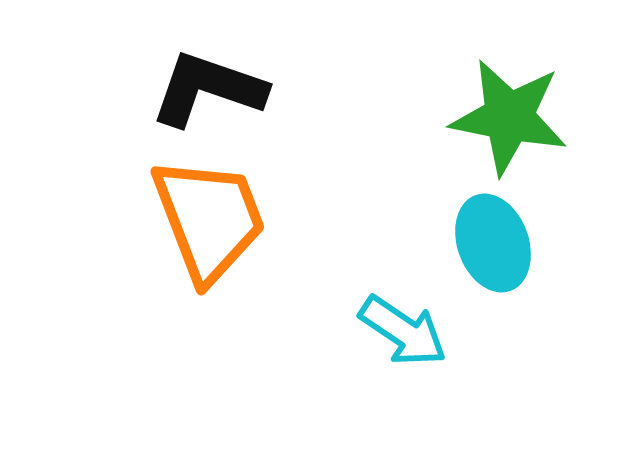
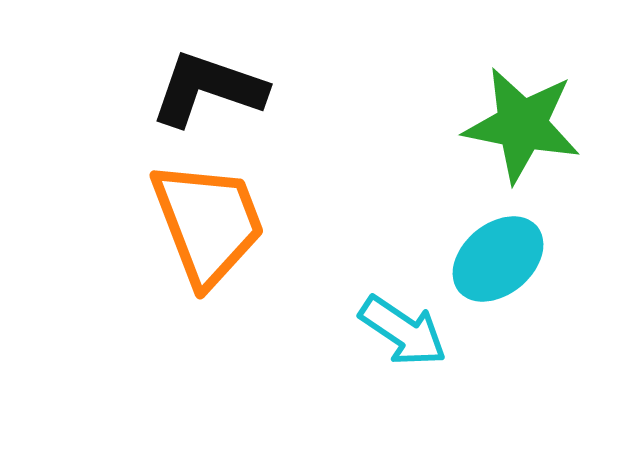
green star: moved 13 px right, 8 px down
orange trapezoid: moved 1 px left, 4 px down
cyan ellipse: moved 5 px right, 16 px down; rotated 70 degrees clockwise
